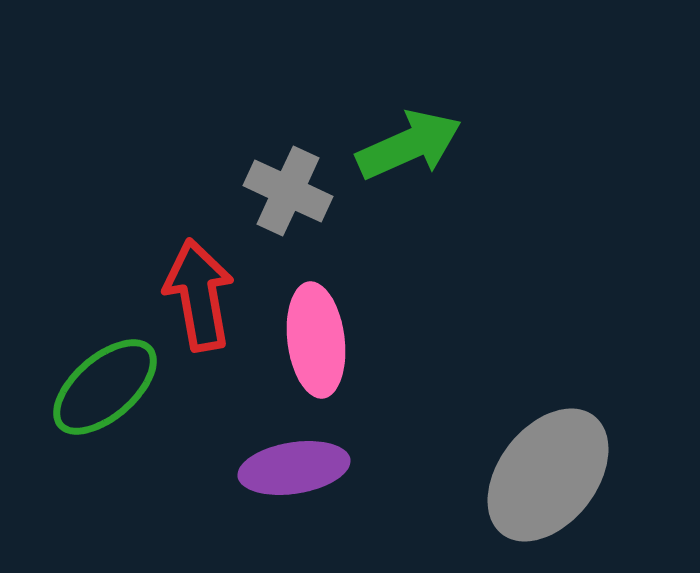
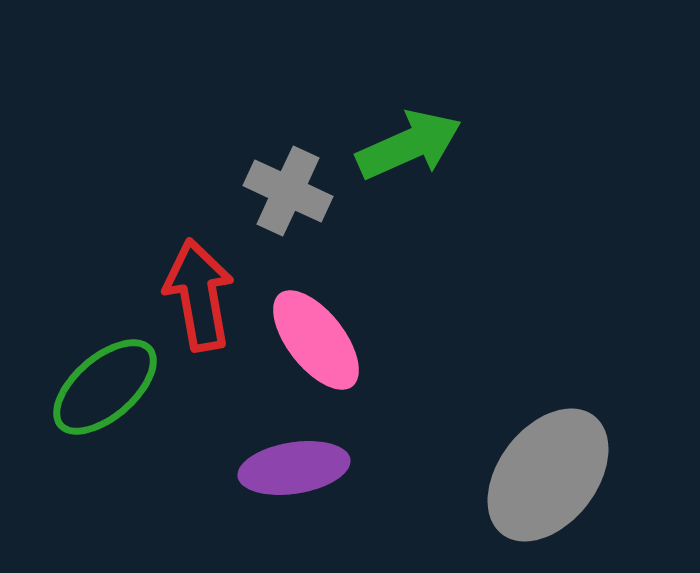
pink ellipse: rotated 31 degrees counterclockwise
